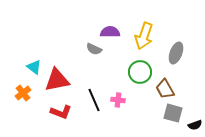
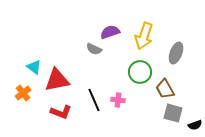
purple semicircle: rotated 18 degrees counterclockwise
